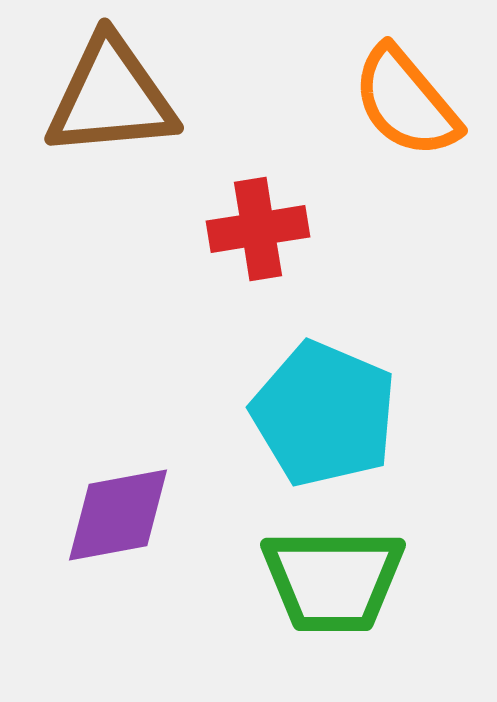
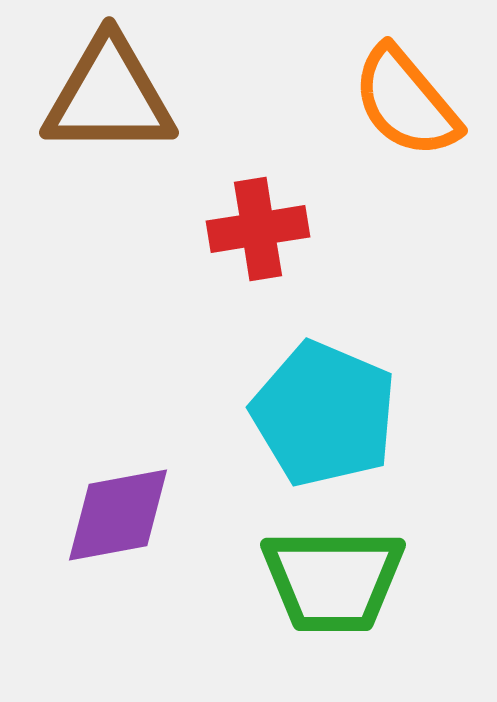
brown triangle: moved 2 px left, 1 px up; rotated 5 degrees clockwise
